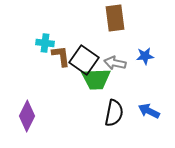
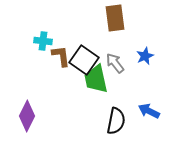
cyan cross: moved 2 px left, 2 px up
blue star: rotated 18 degrees counterclockwise
gray arrow: rotated 40 degrees clockwise
green trapezoid: rotated 80 degrees clockwise
black semicircle: moved 2 px right, 8 px down
